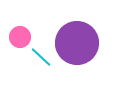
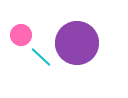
pink circle: moved 1 px right, 2 px up
